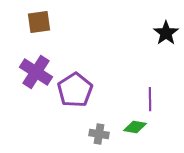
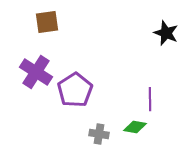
brown square: moved 8 px right
black star: rotated 15 degrees counterclockwise
